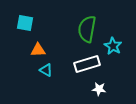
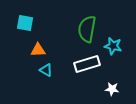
cyan star: rotated 18 degrees counterclockwise
white star: moved 13 px right
